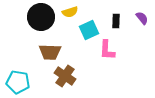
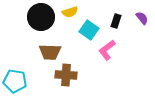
black rectangle: rotated 16 degrees clockwise
cyan square: rotated 30 degrees counterclockwise
pink L-shape: rotated 50 degrees clockwise
brown cross: moved 1 px right, 1 px up; rotated 30 degrees counterclockwise
cyan pentagon: moved 3 px left, 1 px up
